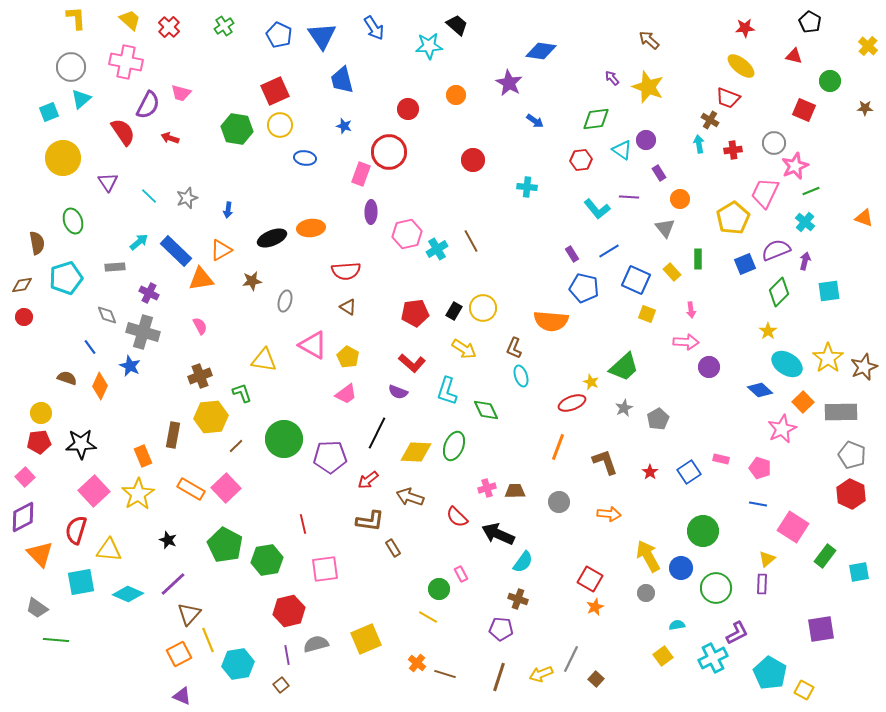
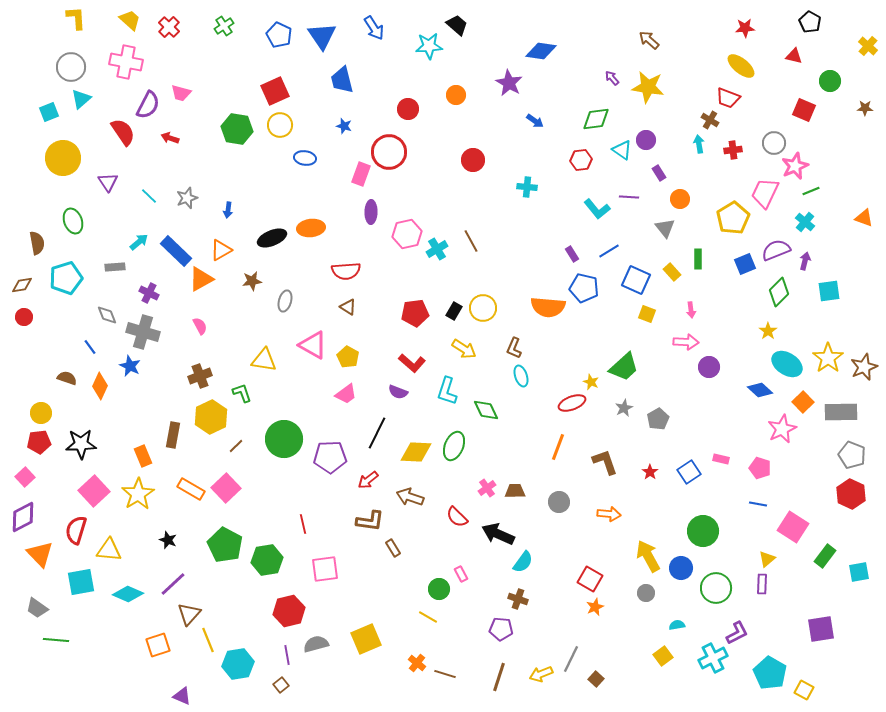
yellow star at (648, 87): rotated 12 degrees counterclockwise
orange triangle at (201, 279): rotated 20 degrees counterclockwise
orange semicircle at (551, 321): moved 3 px left, 14 px up
yellow hexagon at (211, 417): rotated 20 degrees counterclockwise
pink cross at (487, 488): rotated 18 degrees counterclockwise
orange square at (179, 654): moved 21 px left, 9 px up; rotated 10 degrees clockwise
